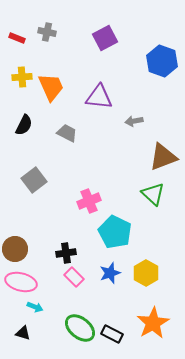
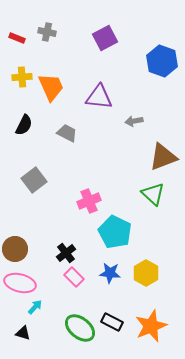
black cross: rotated 30 degrees counterclockwise
blue star: rotated 25 degrees clockwise
pink ellipse: moved 1 px left, 1 px down
cyan arrow: rotated 70 degrees counterclockwise
orange star: moved 2 px left, 3 px down; rotated 8 degrees clockwise
black rectangle: moved 12 px up
